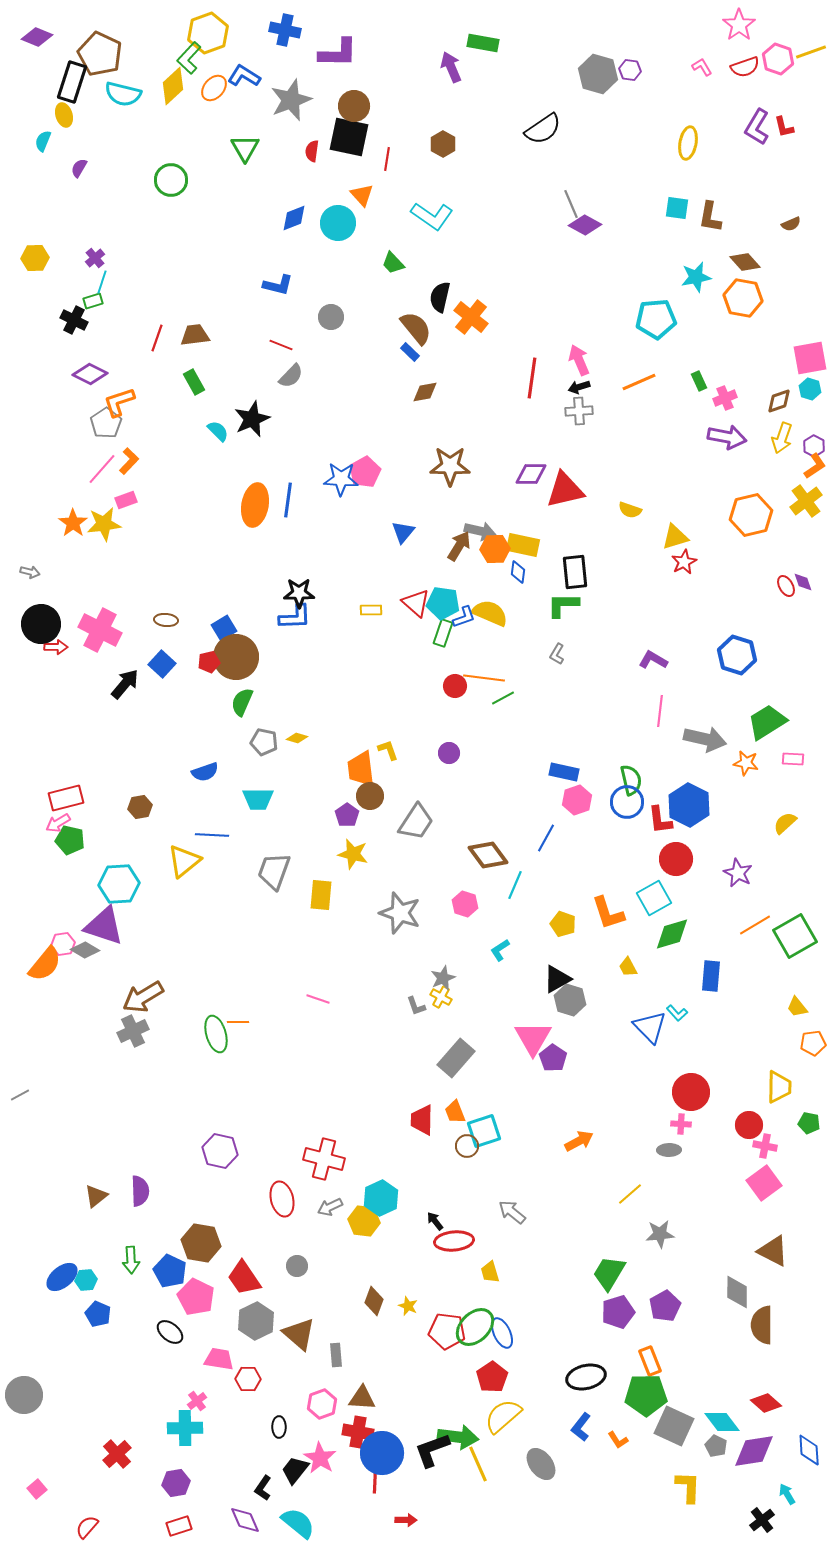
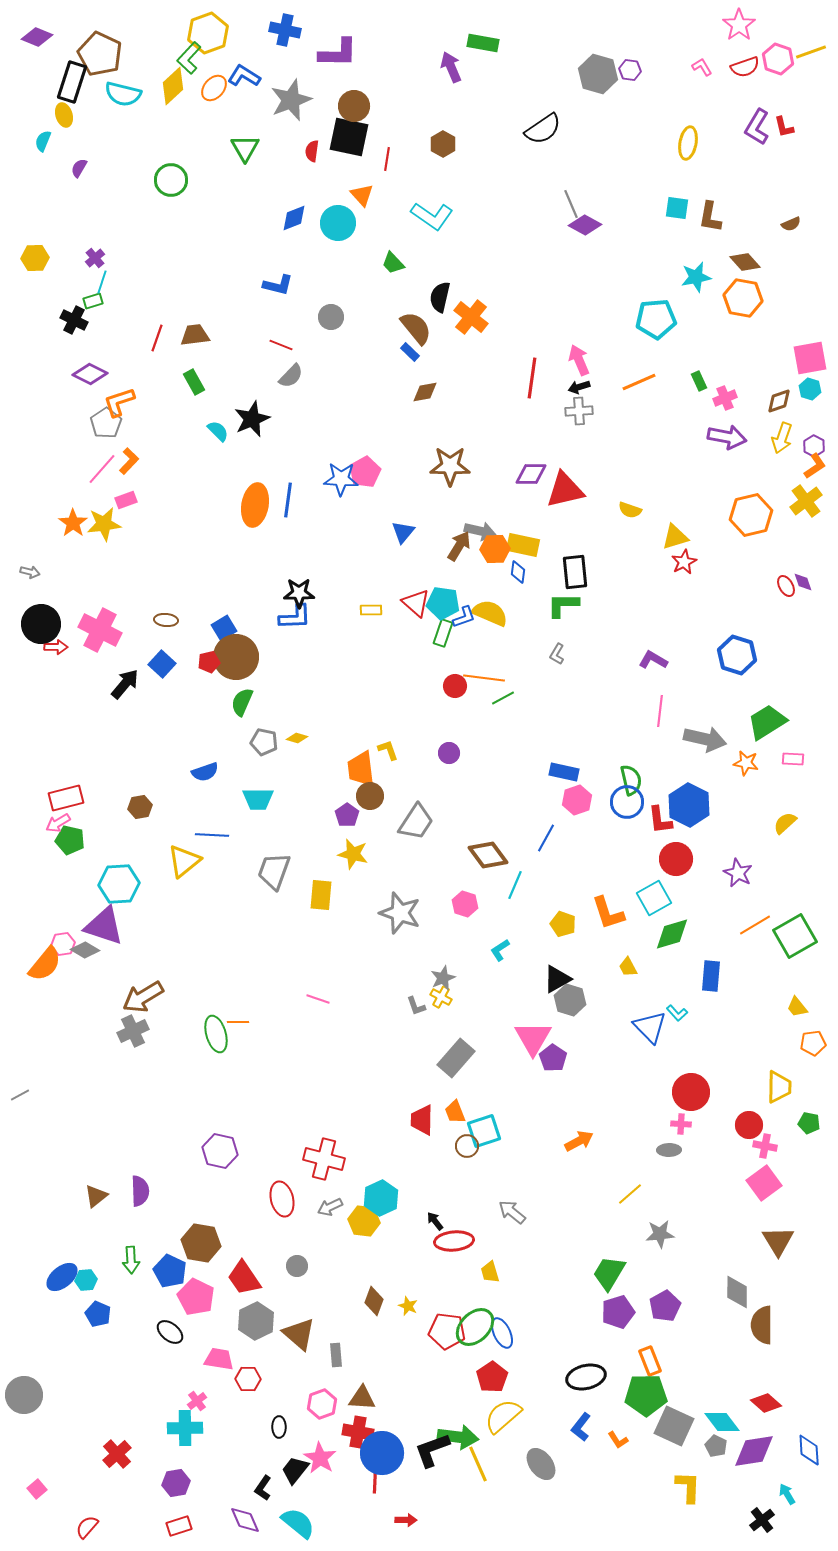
brown triangle at (773, 1251): moved 5 px right, 10 px up; rotated 32 degrees clockwise
